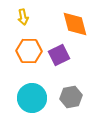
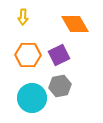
yellow arrow: rotated 14 degrees clockwise
orange diamond: rotated 16 degrees counterclockwise
orange hexagon: moved 1 px left, 4 px down
gray hexagon: moved 11 px left, 11 px up
